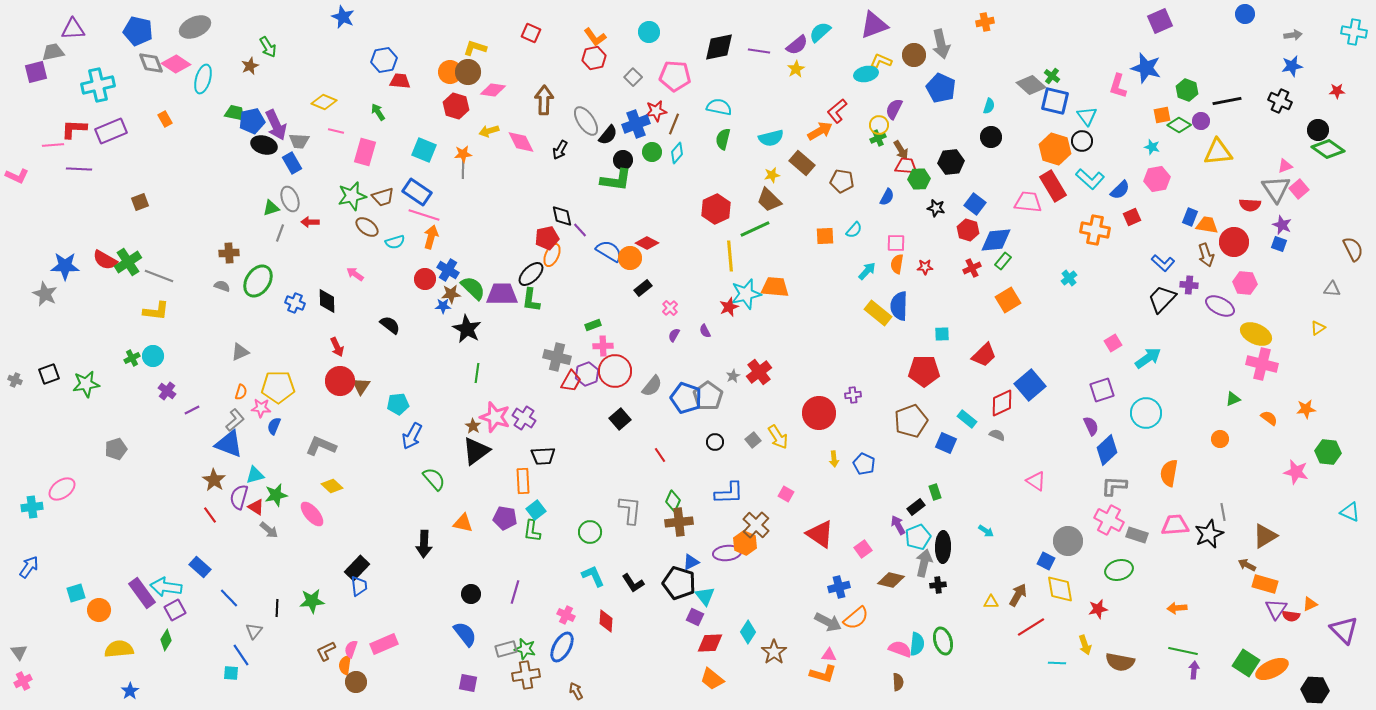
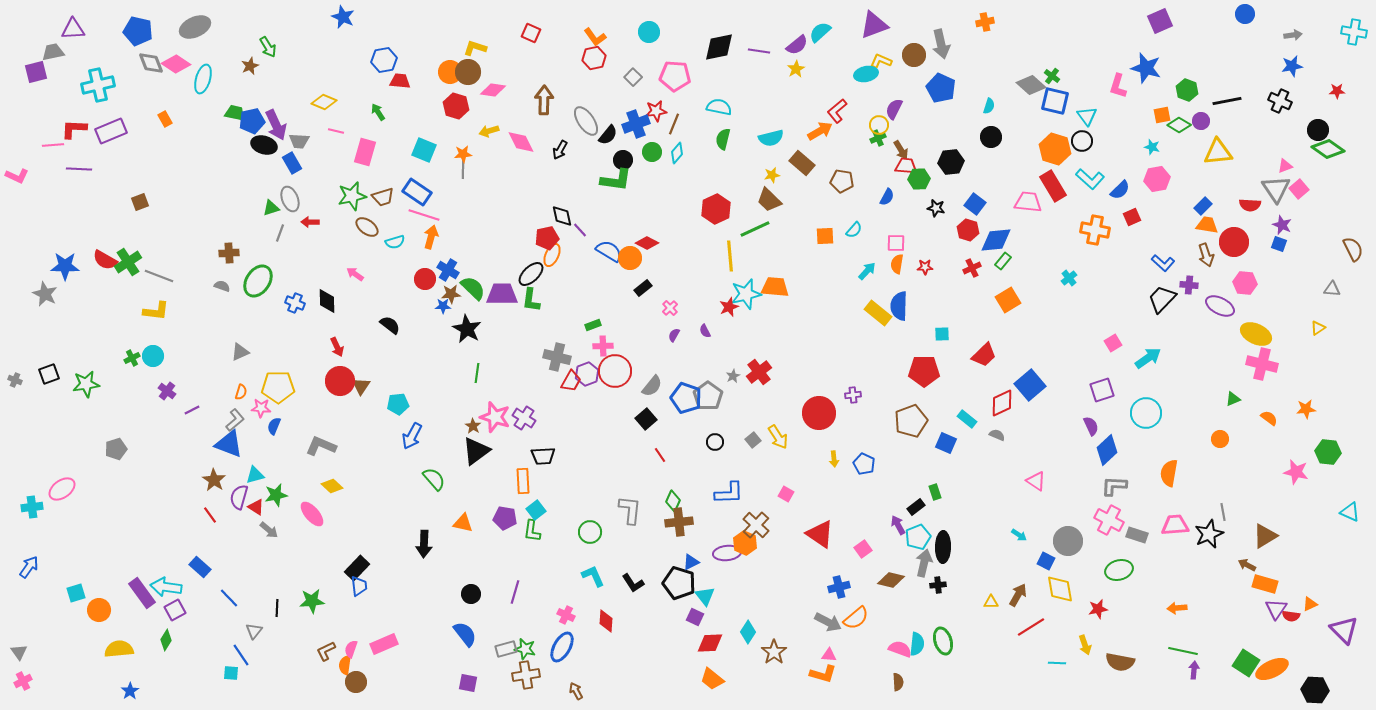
blue rectangle at (1190, 217): moved 13 px right, 11 px up; rotated 24 degrees clockwise
black square at (620, 419): moved 26 px right
cyan arrow at (986, 531): moved 33 px right, 4 px down
